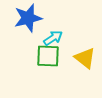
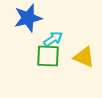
cyan arrow: moved 1 px down
yellow triangle: moved 1 px left, 1 px up; rotated 15 degrees counterclockwise
